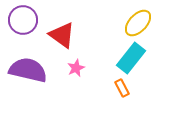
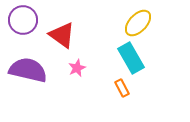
cyan rectangle: rotated 68 degrees counterclockwise
pink star: moved 1 px right
